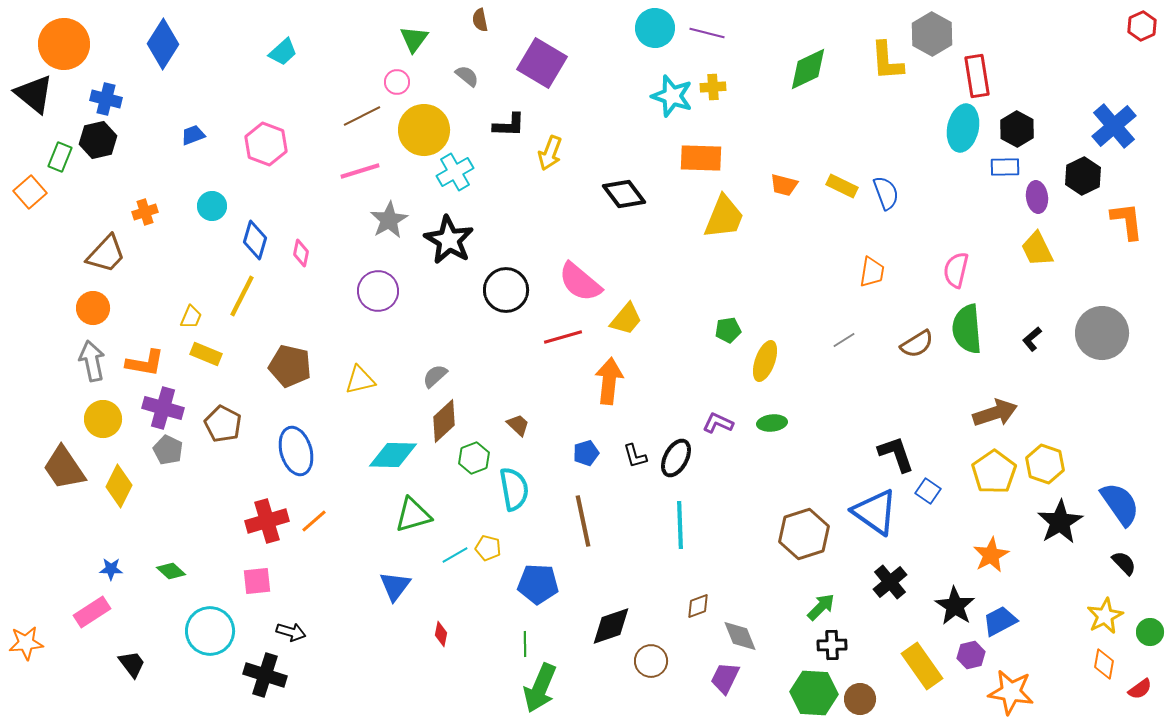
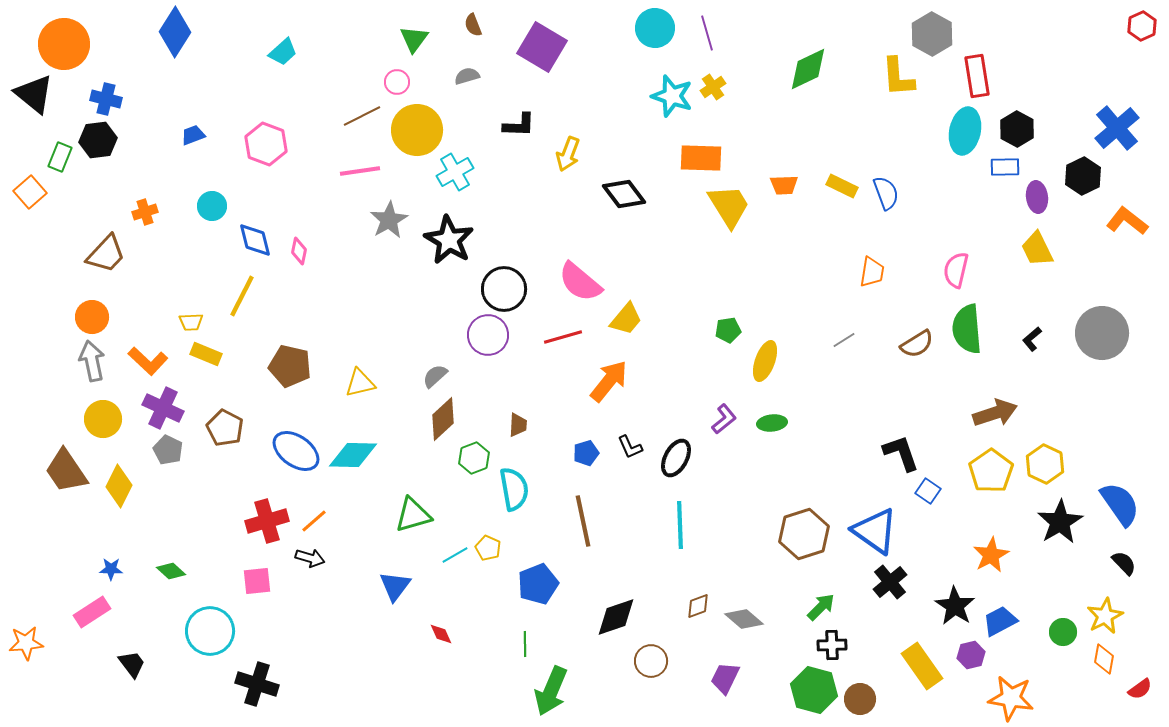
brown semicircle at (480, 20): moved 7 px left, 5 px down; rotated 10 degrees counterclockwise
purple line at (707, 33): rotated 60 degrees clockwise
blue diamond at (163, 44): moved 12 px right, 12 px up
yellow L-shape at (887, 61): moved 11 px right, 16 px down
purple square at (542, 63): moved 16 px up
gray semicircle at (467, 76): rotated 55 degrees counterclockwise
yellow cross at (713, 87): rotated 30 degrees counterclockwise
black L-shape at (509, 125): moved 10 px right
blue cross at (1114, 126): moved 3 px right, 2 px down
cyan ellipse at (963, 128): moved 2 px right, 3 px down
yellow circle at (424, 130): moved 7 px left
black hexagon at (98, 140): rotated 6 degrees clockwise
yellow arrow at (550, 153): moved 18 px right, 1 px down
pink line at (360, 171): rotated 9 degrees clockwise
orange trapezoid at (784, 185): rotated 16 degrees counterclockwise
yellow trapezoid at (724, 217): moved 5 px right, 11 px up; rotated 54 degrees counterclockwise
orange L-shape at (1127, 221): rotated 45 degrees counterclockwise
blue diamond at (255, 240): rotated 30 degrees counterclockwise
pink diamond at (301, 253): moved 2 px left, 2 px up
black circle at (506, 290): moved 2 px left, 1 px up
purple circle at (378, 291): moved 110 px right, 44 px down
orange circle at (93, 308): moved 1 px left, 9 px down
yellow trapezoid at (191, 317): moved 5 px down; rotated 65 degrees clockwise
orange L-shape at (145, 363): moved 3 px right, 2 px up; rotated 33 degrees clockwise
yellow triangle at (360, 380): moved 3 px down
orange arrow at (609, 381): rotated 33 degrees clockwise
purple cross at (163, 408): rotated 9 degrees clockwise
brown diamond at (444, 421): moved 1 px left, 2 px up
purple L-shape at (718, 423): moved 6 px right, 4 px up; rotated 116 degrees clockwise
brown pentagon at (223, 424): moved 2 px right, 4 px down
brown trapezoid at (518, 425): rotated 50 degrees clockwise
blue ellipse at (296, 451): rotated 39 degrees counterclockwise
black L-shape at (896, 454): moved 5 px right, 1 px up
cyan diamond at (393, 455): moved 40 px left
black L-shape at (635, 456): moved 5 px left, 9 px up; rotated 8 degrees counterclockwise
yellow hexagon at (1045, 464): rotated 6 degrees clockwise
brown trapezoid at (64, 468): moved 2 px right, 3 px down
yellow pentagon at (994, 472): moved 3 px left, 1 px up
blue triangle at (875, 512): moved 19 px down
yellow pentagon at (488, 548): rotated 10 degrees clockwise
blue pentagon at (538, 584): rotated 24 degrees counterclockwise
black diamond at (611, 626): moved 5 px right, 9 px up
black arrow at (291, 632): moved 19 px right, 74 px up
green circle at (1150, 632): moved 87 px left
red diamond at (441, 634): rotated 35 degrees counterclockwise
gray diamond at (740, 636): moved 4 px right, 17 px up; rotated 27 degrees counterclockwise
orange diamond at (1104, 664): moved 5 px up
black cross at (265, 675): moved 8 px left, 9 px down
green arrow at (540, 688): moved 11 px right, 3 px down
orange star at (1011, 692): moved 6 px down
green hexagon at (814, 693): moved 3 px up; rotated 12 degrees clockwise
